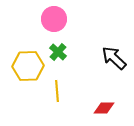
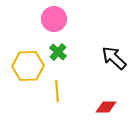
red diamond: moved 2 px right, 1 px up
